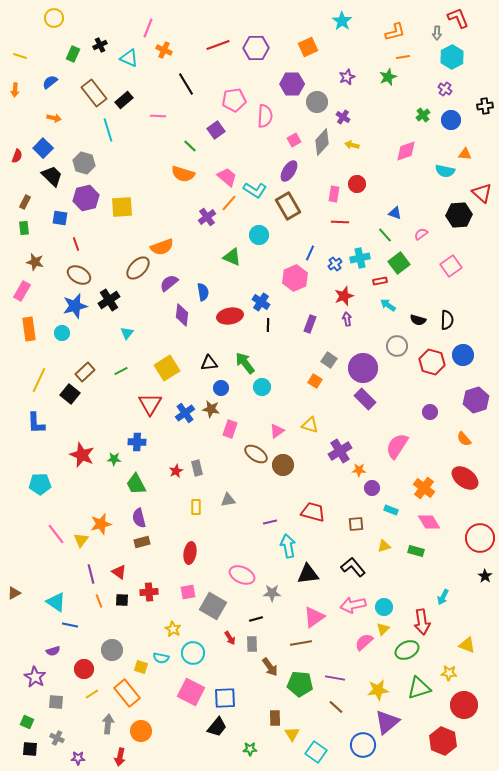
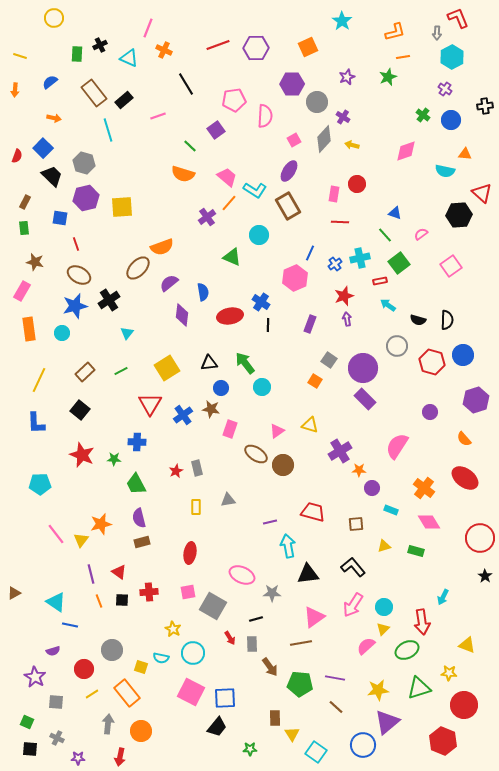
green rectangle at (73, 54): moved 4 px right; rotated 21 degrees counterclockwise
green cross at (423, 115): rotated 16 degrees counterclockwise
pink line at (158, 116): rotated 21 degrees counterclockwise
gray diamond at (322, 142): moved 2 px right, 3 px up
black square at (70, 394): moved 10 px right, 16 px down
blue cross at (185, 413): moved 2 px left, 2 px down
pink arrow at (353, 605): rotated 45 degrees counterclockwise
pink semicircle at (364, 642): moved 2 px right, 4 px down
